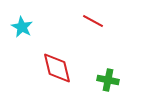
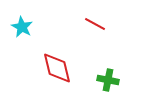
red line: moved 2 px right, 3 px down
